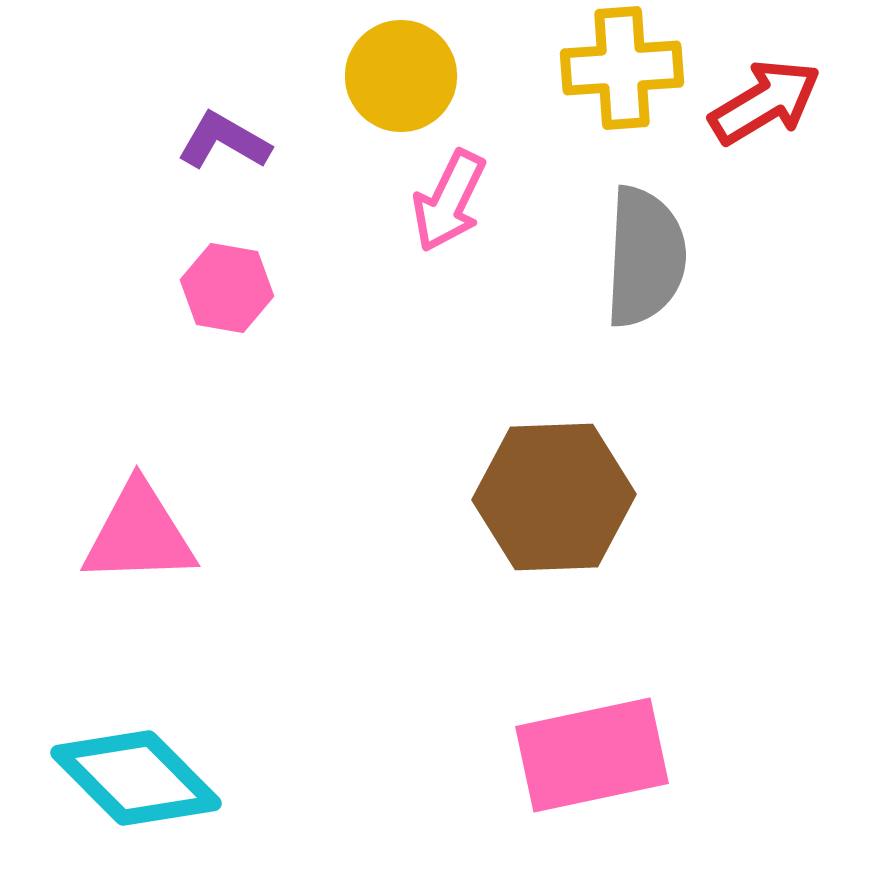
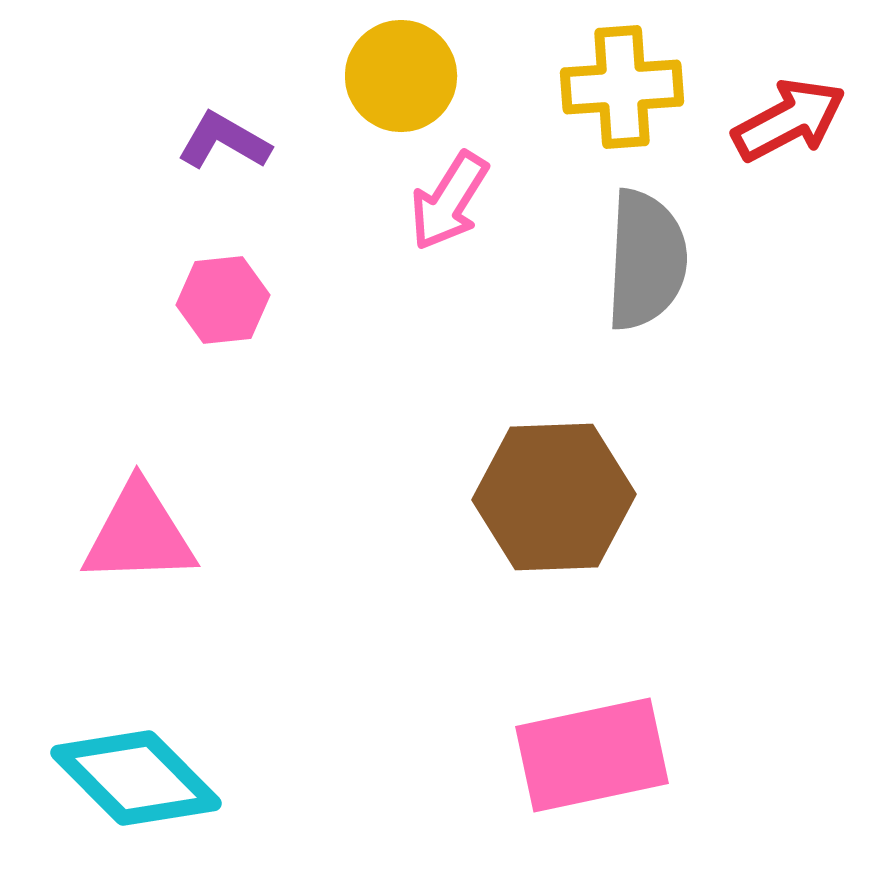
yellow cross: moved 19 px down
red arrow: moved 24 px right, 18 px down; rotated 3 degrees clockwise
pink arrow: rotated 6 degrees clockwise
gray semicircle: moved 1 px right, 3 px down
pink hexagon: moved 4 px left, 12 px down; rotated 16 degrees counterclockwise
